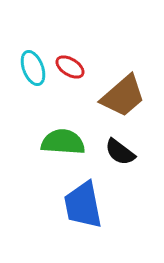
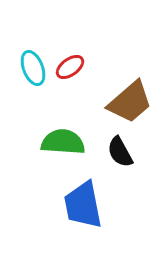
red ellipse: rotated 68 degrees counterclockwise
brown trapezoid: moved 7 px right, 6 px down
black semicircle: rotated 24 degrees clockwise
